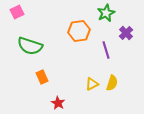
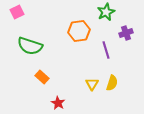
green star: moved 1 px up
purple cross: rotated 24 degrees clockwise
orange rectangle: rotated 24 degrees counterclockwise
yellow triangle: rotated 32 degrees counterclockwise
